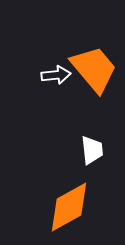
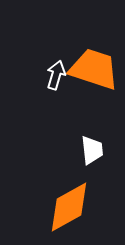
orange trapezoid: rotated 32 degrees counterclockwise
white arrow: rotated 68 degrees counterclockwise
